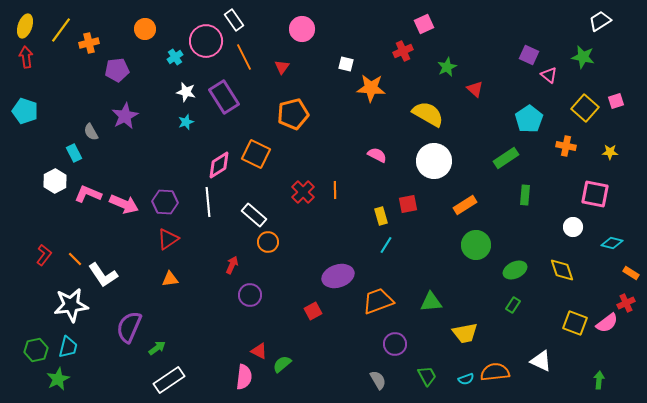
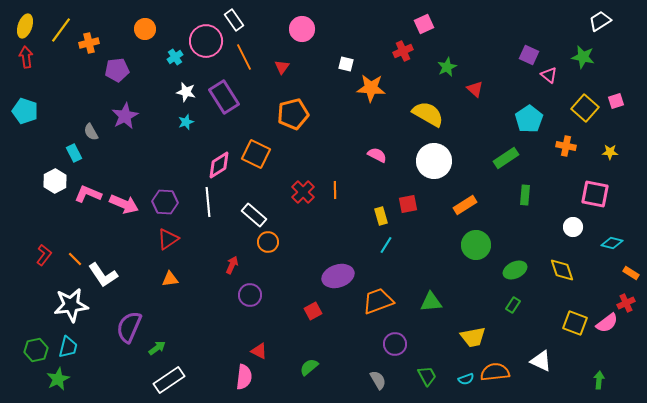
yellow trapezoid at (465, 333): moved 8 px right, 4 px down
green semicircle at (282, 364): moved 27 px right, 3 px down
